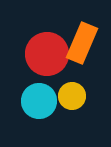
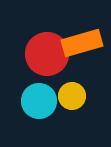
orange rectangle: rotated 51 degrees clockwise
